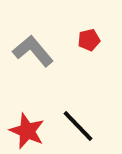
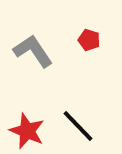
red pentagon: rotated 30 degrees clockwise
gray L-shape: rotated 6 degrees clockwise
